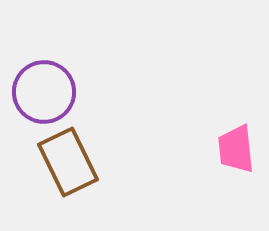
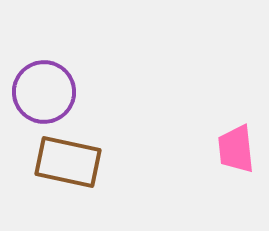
brown rectangle: rotated 52 degrees counterclockwise
